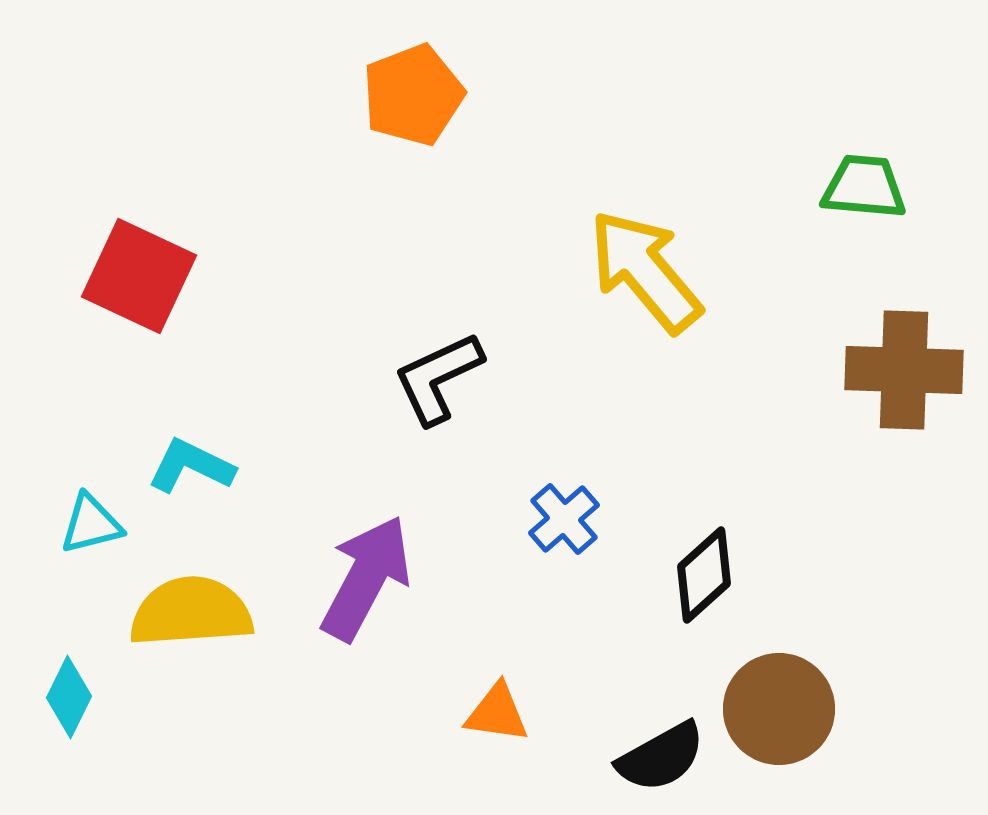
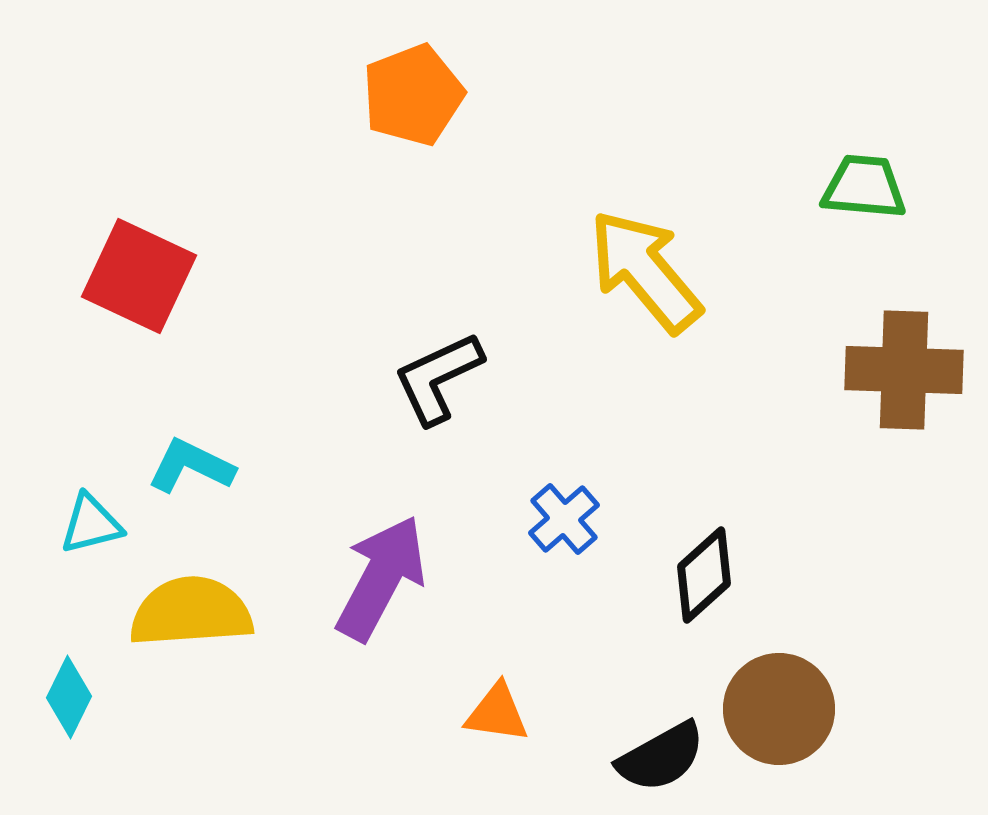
purple arrow: moved 15 px right
